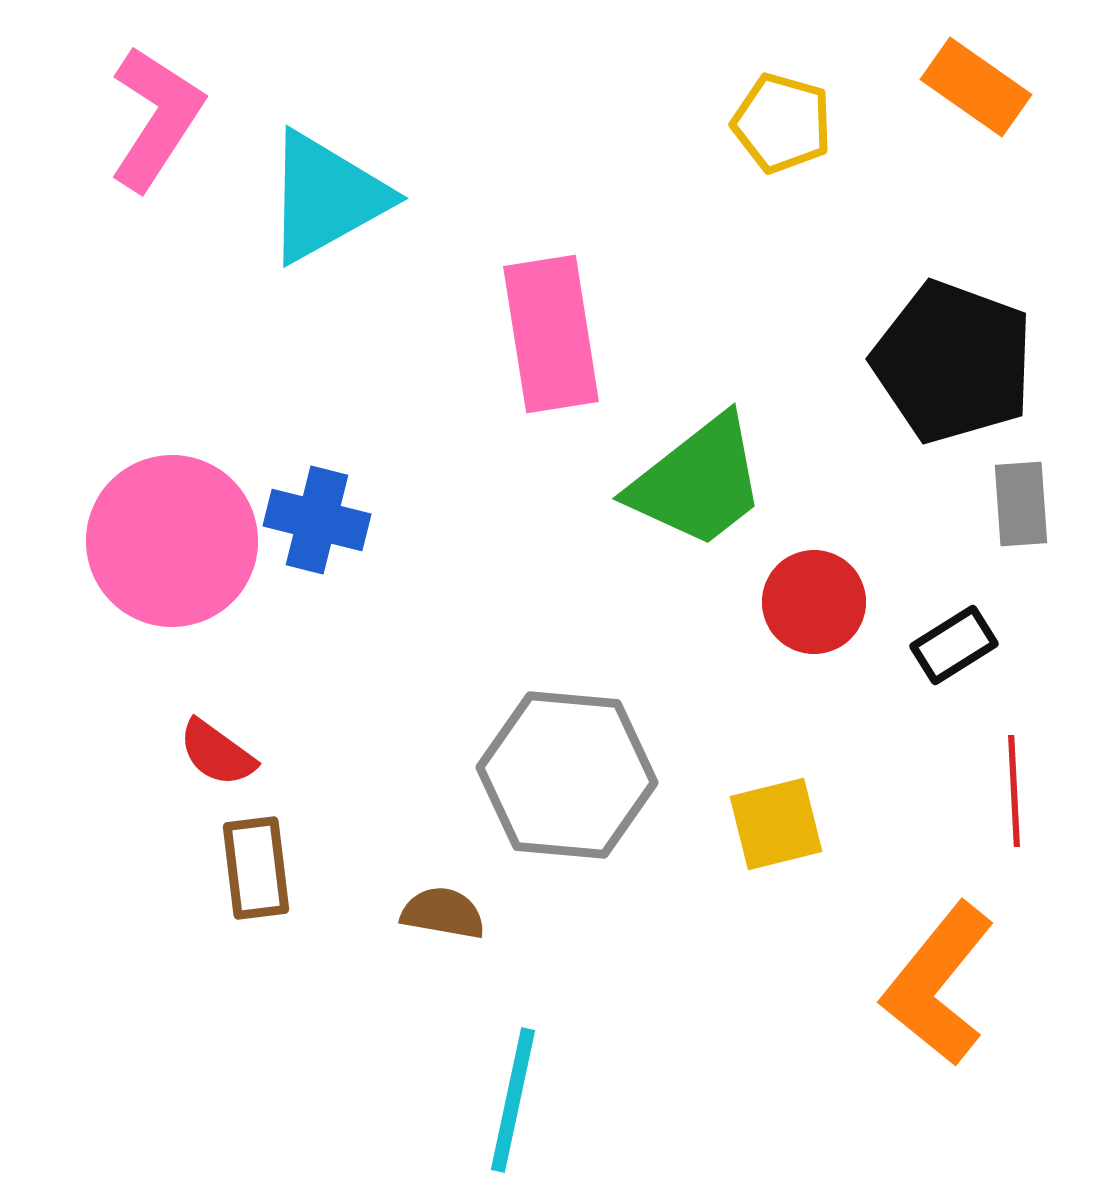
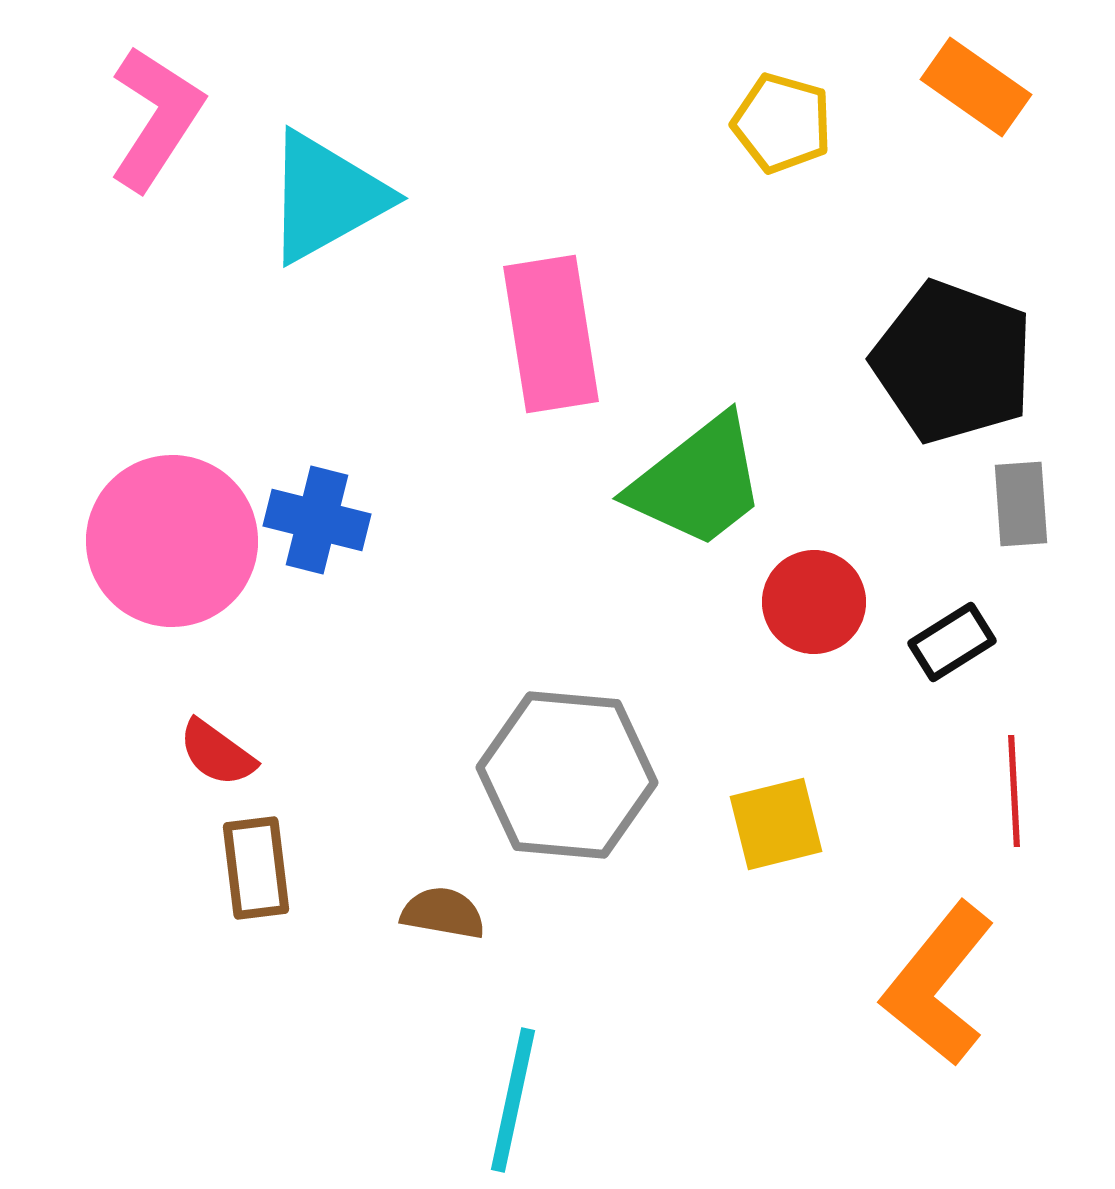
black rectangle: moved 2 px left, 3 px up
